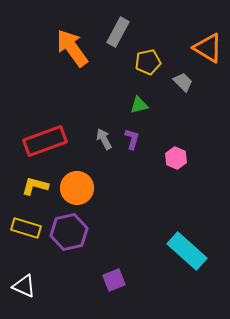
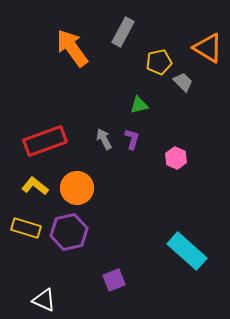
gray rectangle: moved 5 px right
yellow pentagon: moved 11 px right
yellow L-shape: rotated 24 degrees clockwise
white triangle: moved 20 px right, 14 px down
